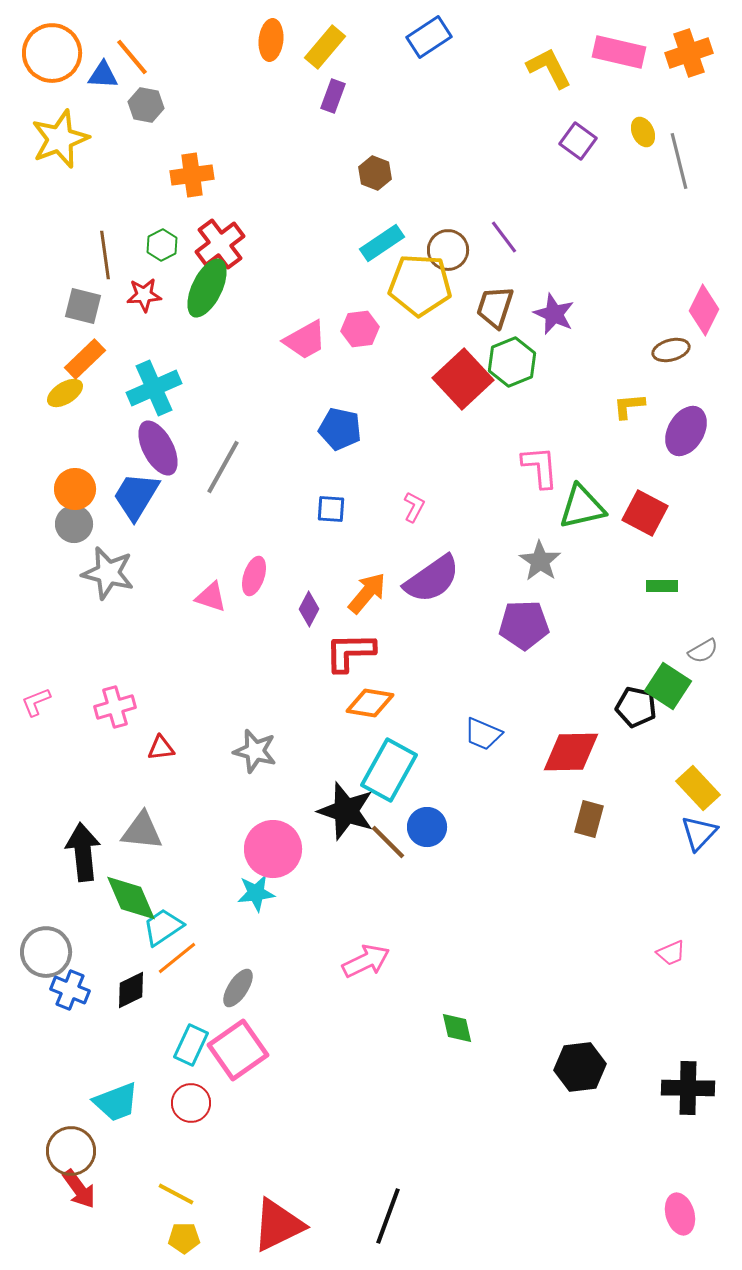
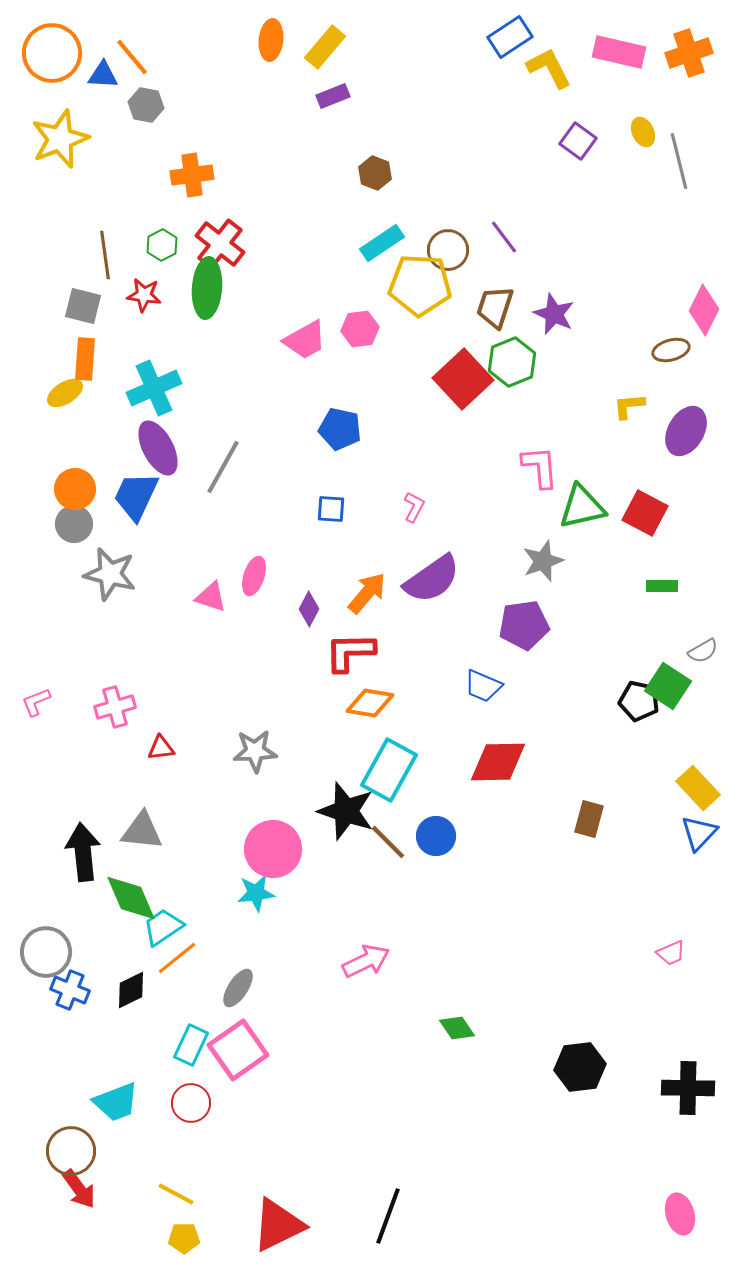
blue rectangle at (429, 37): moved 81 px right
purple rectangle at (333, 96): rotated 48 degrees clockwise
red cross at (220, 244): rotated 15 degrees counterclockwise
green ellipse at (207, 288): rotated 22 degrees counterclockwise
red star at (144, 295): rotated 12 degrees clockwise
orange rectangle at (85, 359): rotated 42 degrees counterclockwise
blue trapezoid at (136, 496): rotated 6 degrees counterclockwise
gray star at (540, 561): moved 3 px right; rotated 18 degrees clockwise
gray star at (108, 573): moved 2 px right, 1 px down
purple pentagon at (524, 625): rotated 6 degrees counterclockwise
black pentagon at (636, 707): moved 3 px right, 6 px up
blue trapezoid at (483, 734): moved 48 px up
gray star at (255, 751): rotated 18 degrees counterclockwise
red diamond at (571, 752): moved 73 px left, 10 px down
blue circle at (427, 827): moved 9 px right, 9 px down
green diamond at (457, 1028): rotated 21 degrees counterclockwise
